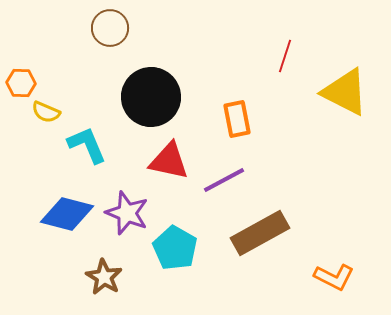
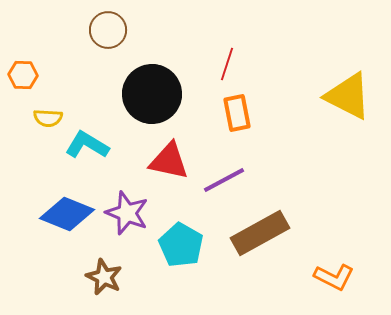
brown circle: moved 2 px left, 2 px down
red line: moved 58 px left, 8 px down
orange hexagon: moved 2 px right, 8 px up
yellow triangle: moved 3 px right, 4 px down
black circle: moved 1 px right, 3 px up
yellow semicircle: moved 2 px right, 6 px down; rotated 20 degrees counterclockwise
orange rectangle: moved 6 px up
cyan L-shape: rotated 36 degrees counterclockwise
blue diamond: rotated 8 degrees clockwise
cyan pentagon: moved 6 px right, 3 px up
brown star: rotated 6 degrees counterclockwise
